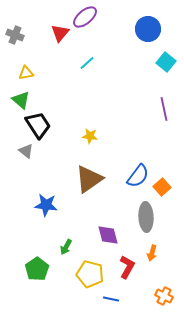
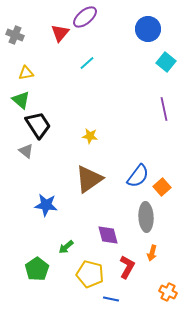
green arrow: rotated 21 degrees clockwise
orange cross: moved 4 px right, 4 px up
